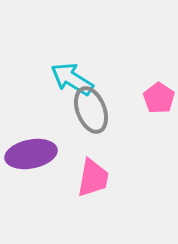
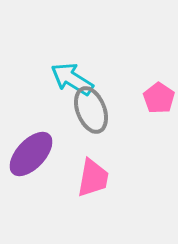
purple ellipse: rotated 36 degrees counterclockwise
